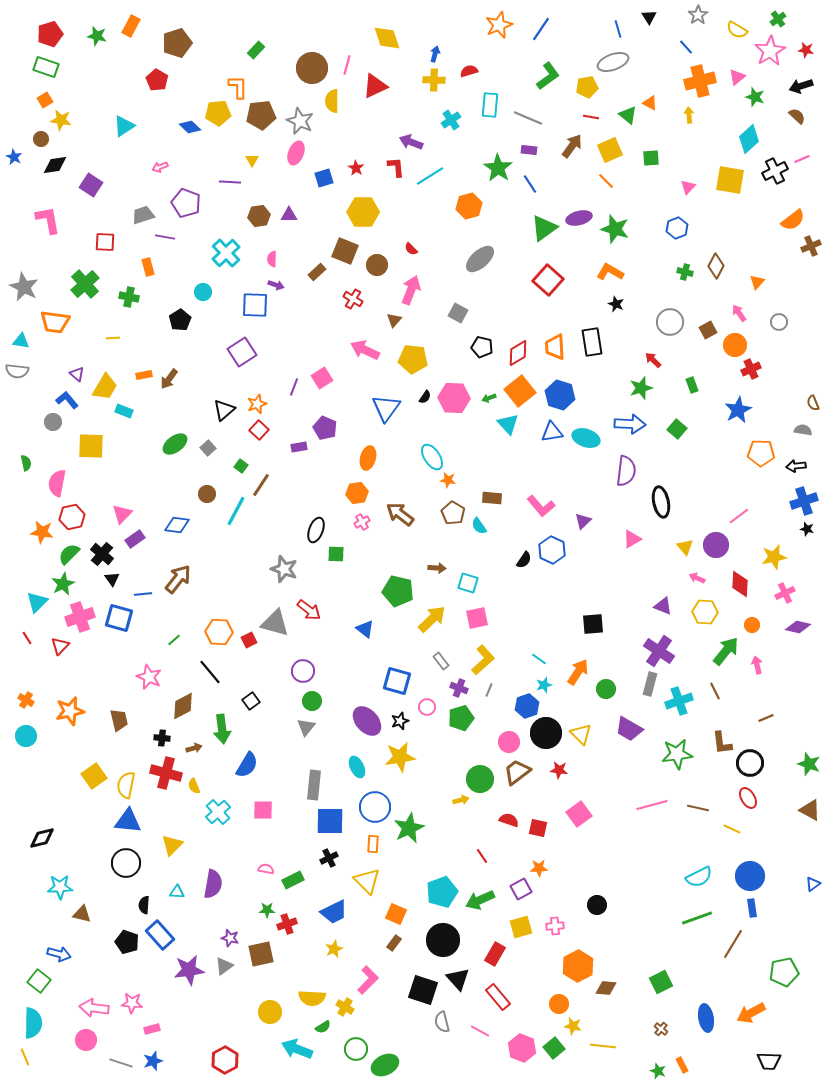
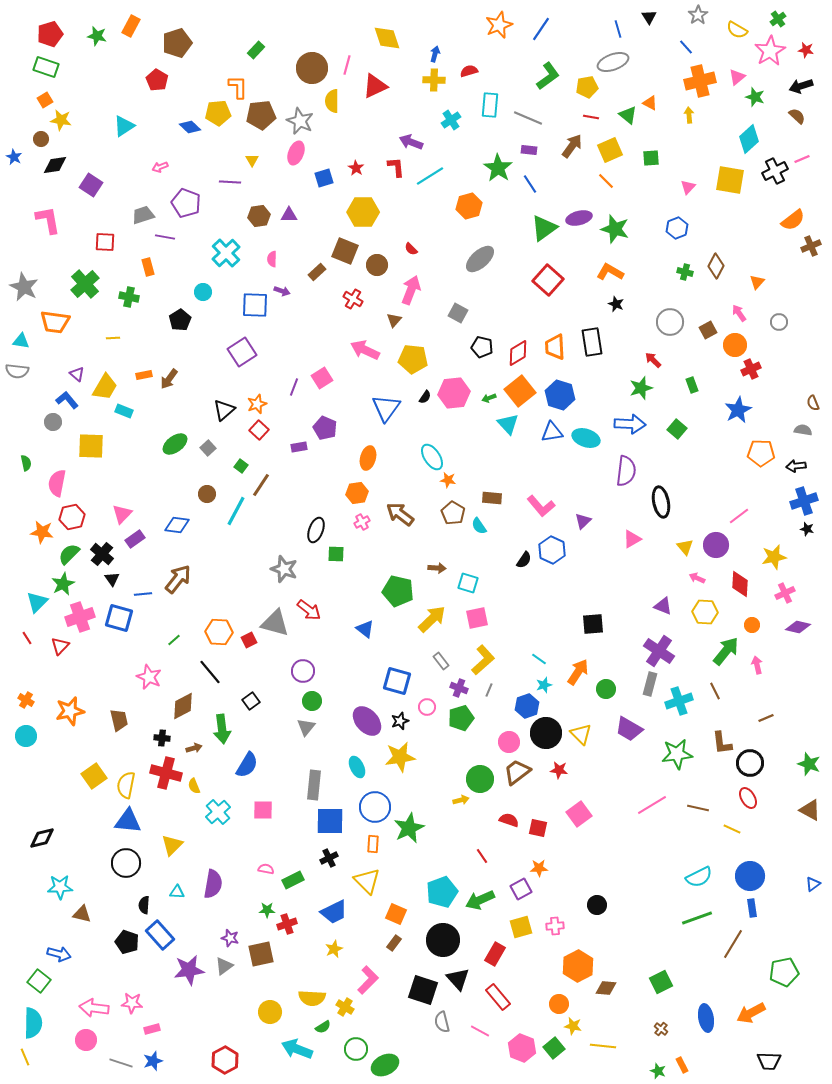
purple arrow at (276, 285): moved 6 px right, 6 px down
pink hexagon at (454, 398): moved 5 px up; rotated 8 degrees counterclockwise
pink line at (652, 805): rotated 16 degrees counterclockwise
